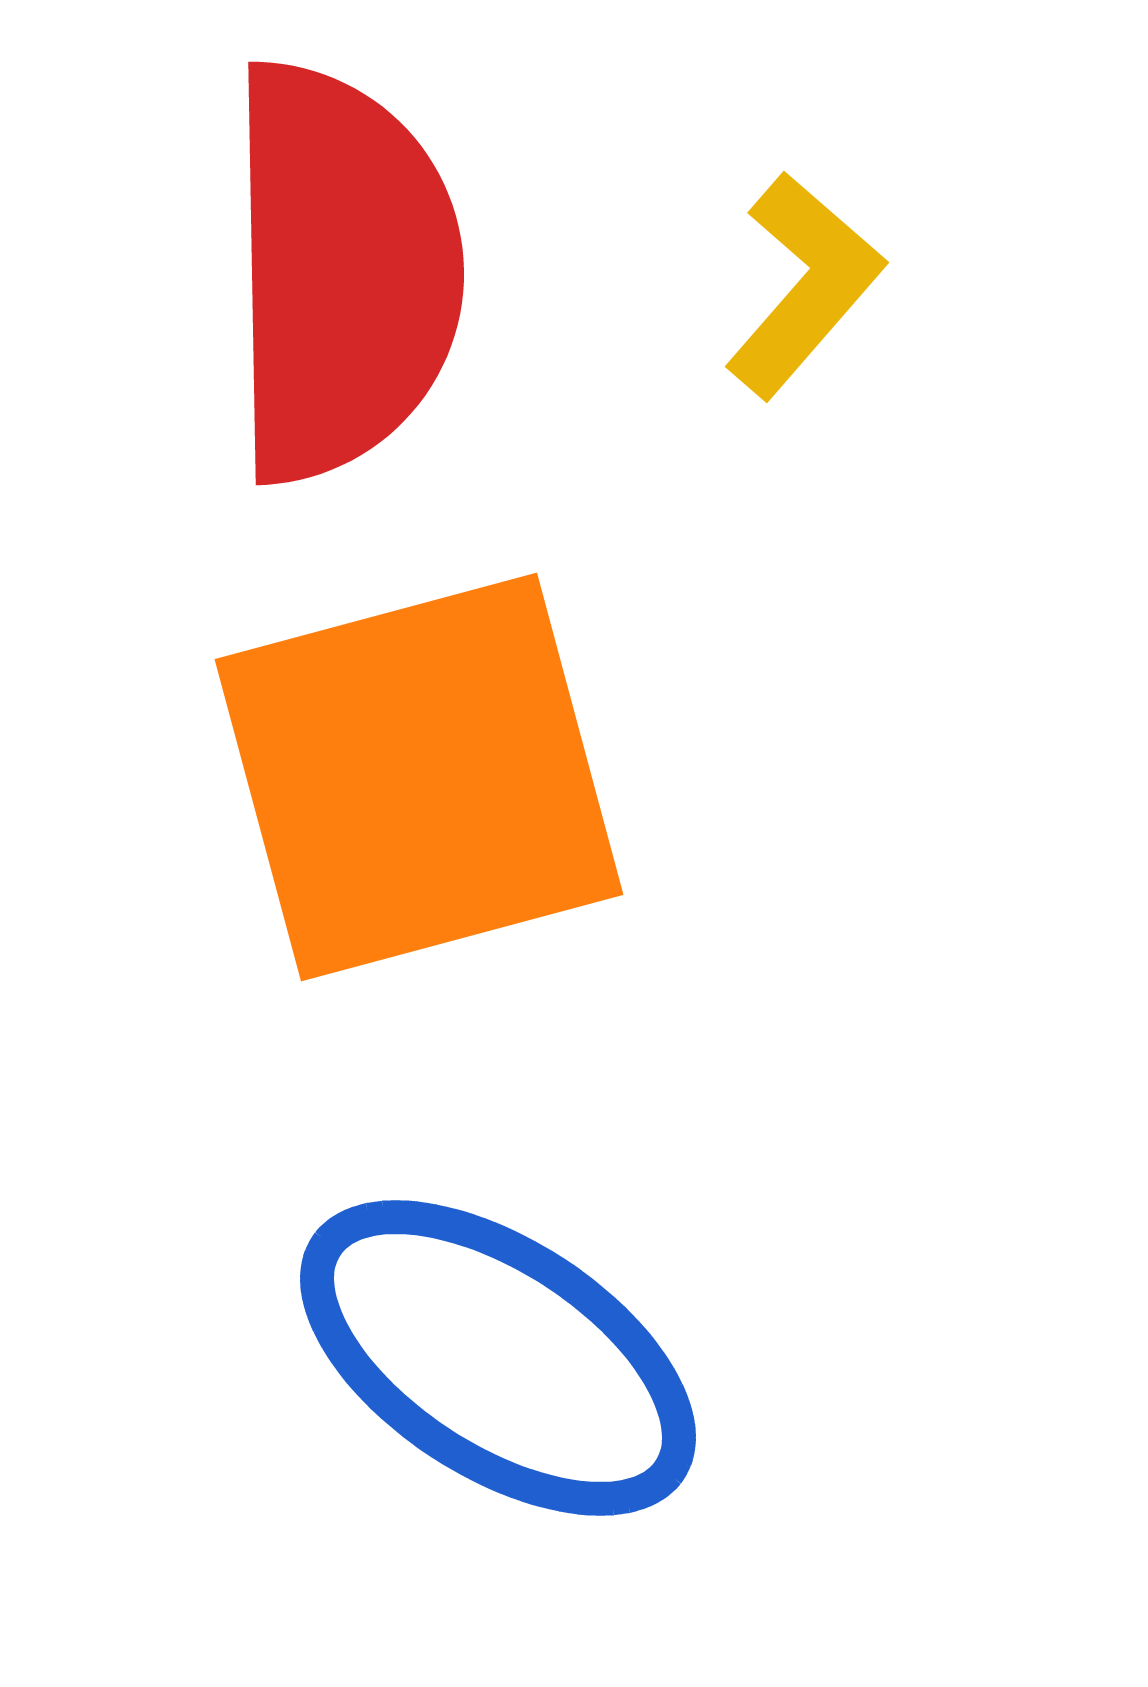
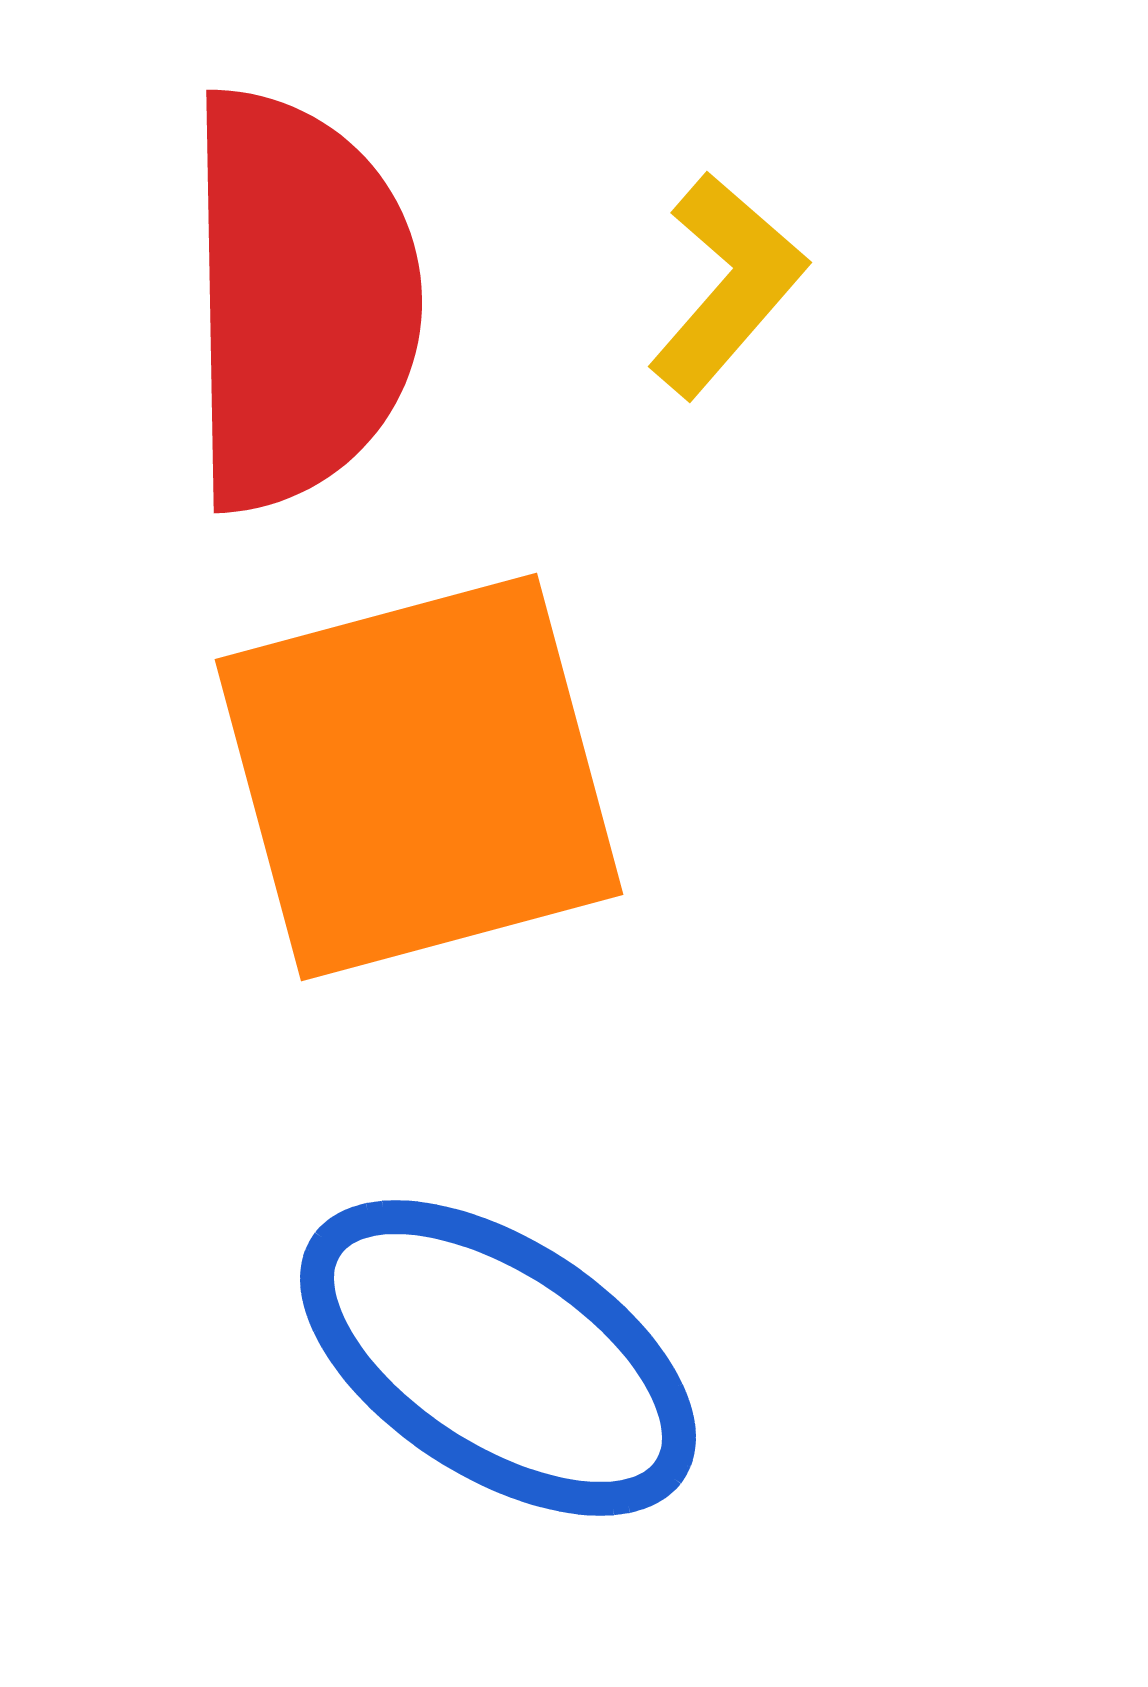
red semicircle: moved 42 px left, 28 px down
yellow L-shape: moved 77 px left
